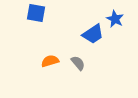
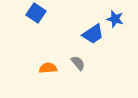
blue square: rotated 24 degrees clockwise
blue star: rotated 12 degrees counterclockwise
orange semicircle: moved 2 px left, 7 px down; rotated 12 degrees clockwise
